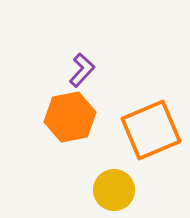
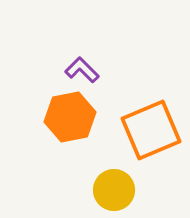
purple L-shape: rotated 88 degrees counterclockwise
